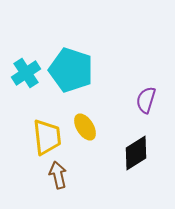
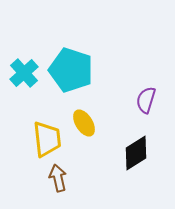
cyan cross: moved 2 px left; rotated 8 degrees counterclockwise
yellow ellipse: moved 1 px left, 4 px up
yellow trapezoid: moved 2 px down
brown arrow: moved 3 px down
